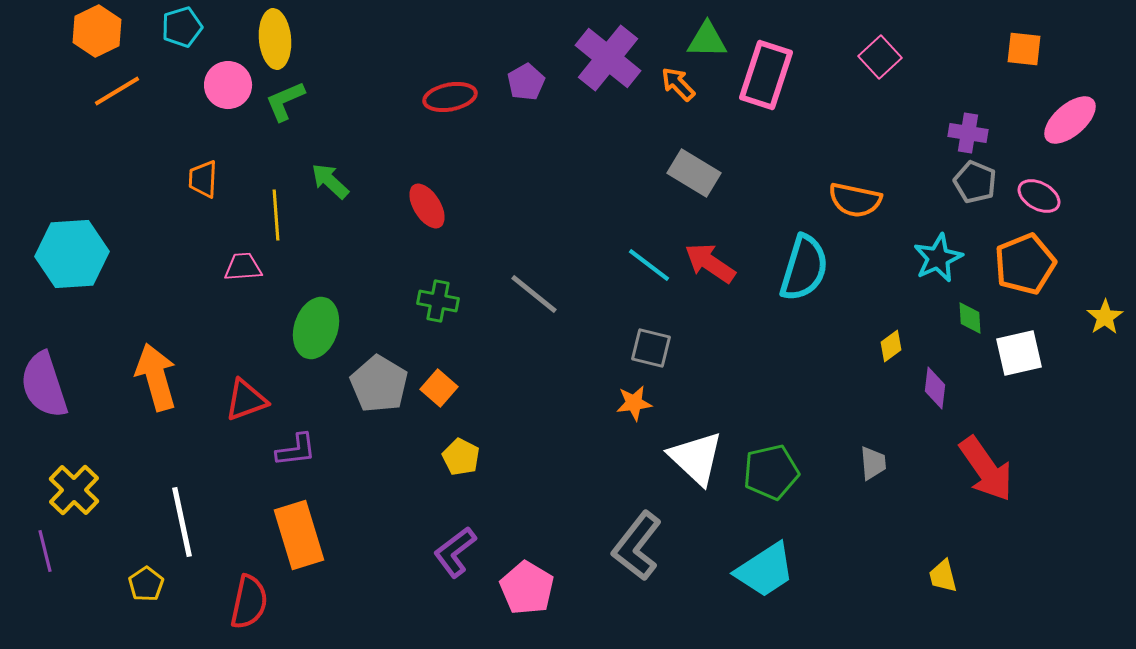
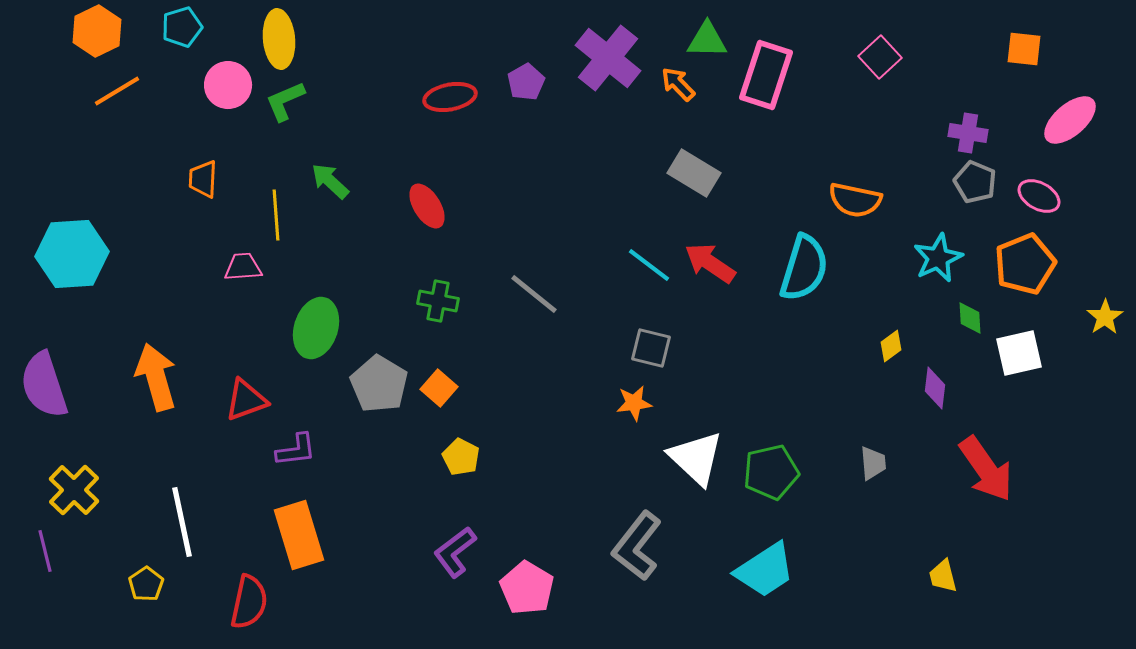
yellow ellipse at (275, 39): moved 4 px right
